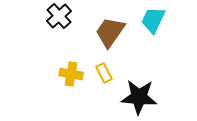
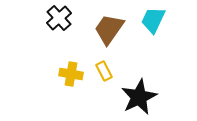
black cross: moved 2 px down
brown trapezoid: moved 1 px left, 3 px up
yellow rectangle: moved 2 px up
black star: rotated 30 degrees counterclockwise
